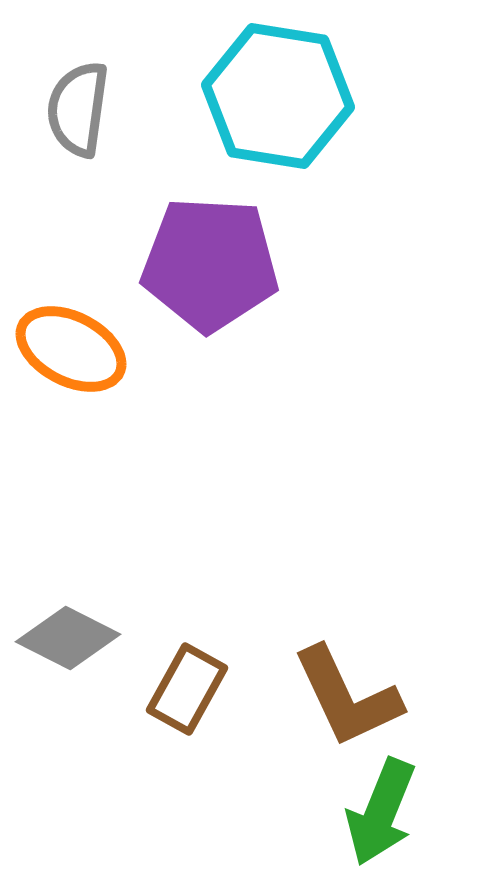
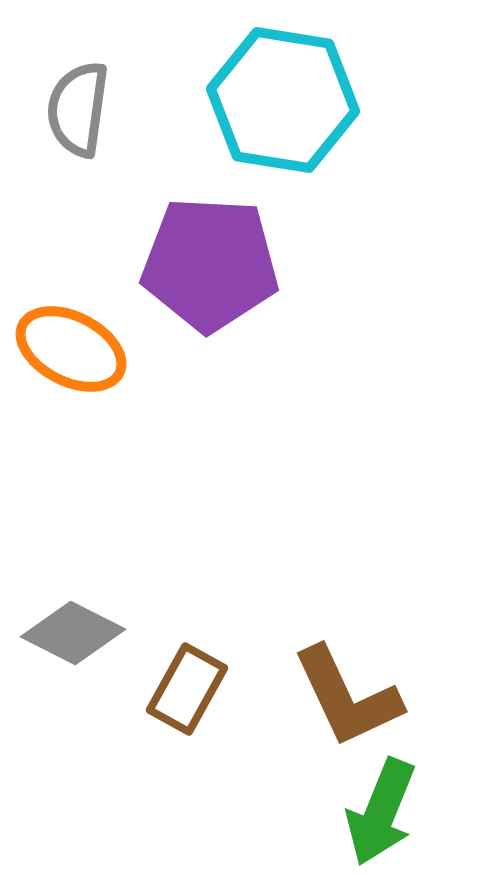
cyan hexagon: moved 5 px right, 4 px down
gray diamond: moved 5 px right, 5 px up
